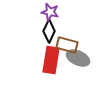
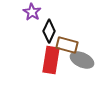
purple star: moved 18 px left; rotated 18 degrees clockwise
gray ellipse: moved 4 px right, 2 px down
